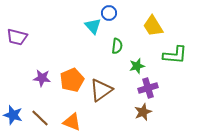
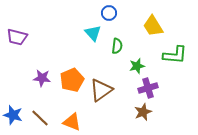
cyan triangle: moved 7 px down
